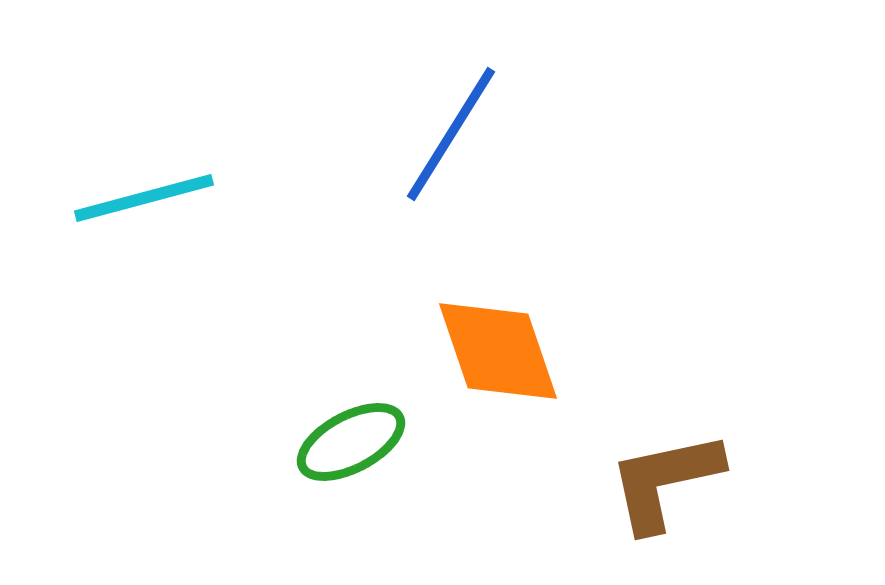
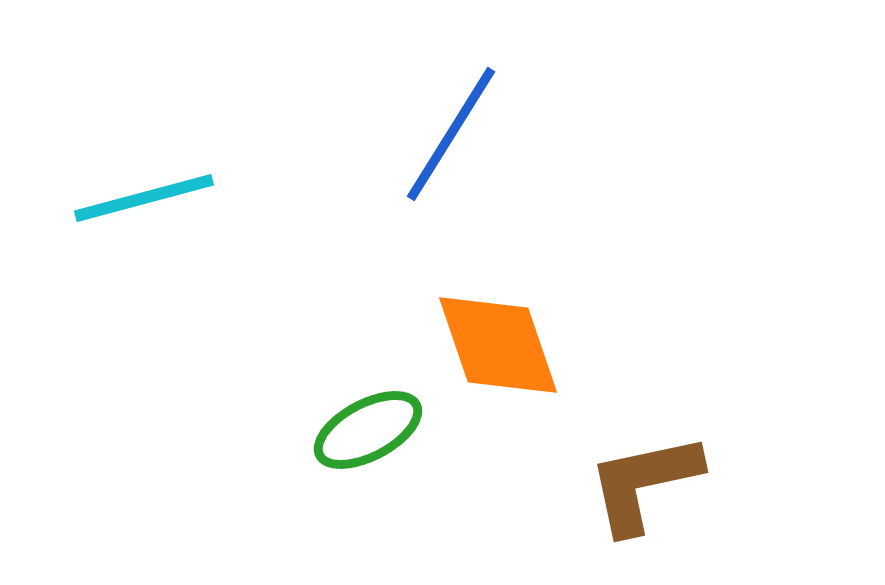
orange diamond: moved 6 px up
green ellipse: moved 17 px right, 12 px up
brown L-shape: moved 21 px left, 2 px down
